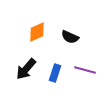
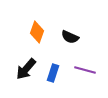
orange diamond: rotated 45 degrees counterclockwise
blue rectangle: moved 2 px left
